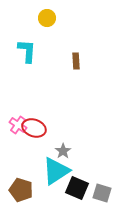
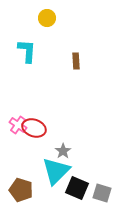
cyan triangle: rotated 12 degrees counterclockwise
